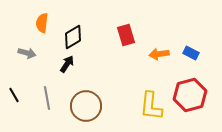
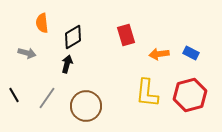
orange semicircle: rotated 12 degrees counterclockwise
black arrow: rotated 18 degrees counterclockwise
gray line: rotated 45 degrees clockwise
yellow L-shape: moved 4 px left, 13 px up
